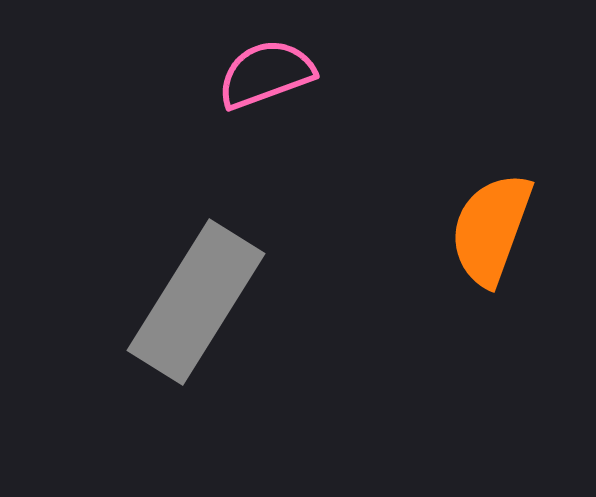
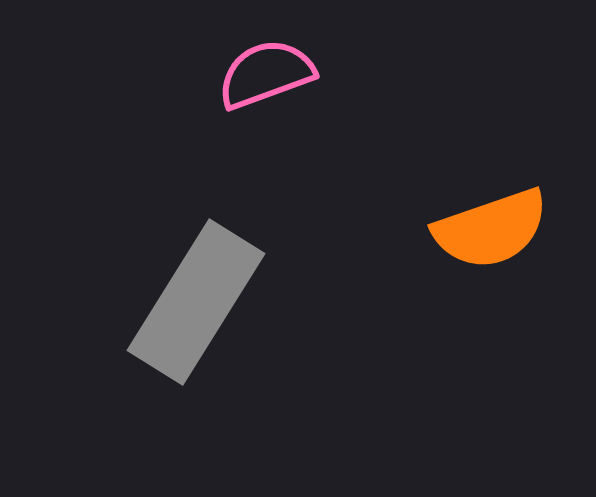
orange semicircle: rotated 129 degrees counterclockwise
